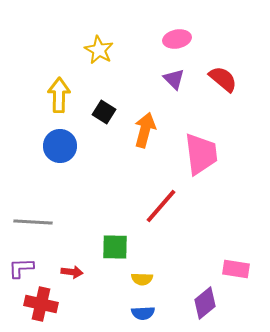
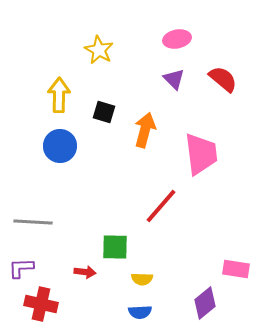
black square: rotated 15 degrees counterclockwise
red arrow: moved 13 px right
blue semicircle: moved 3 px left, 1 px up
